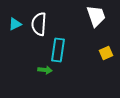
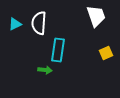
white semicircle: moved 1 px up
